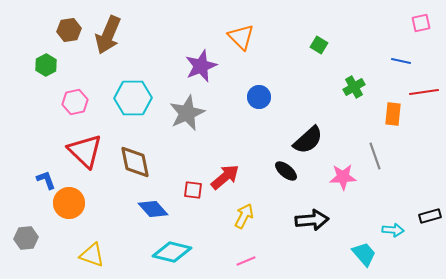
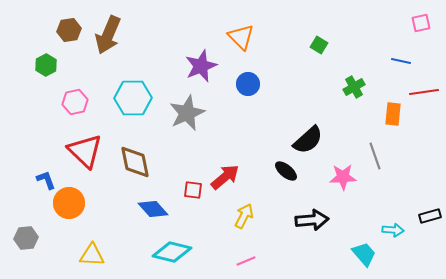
blue circle: moved 11 px left, 13 px up
yellow triangle: rotated 16 degrees counterclockwise
